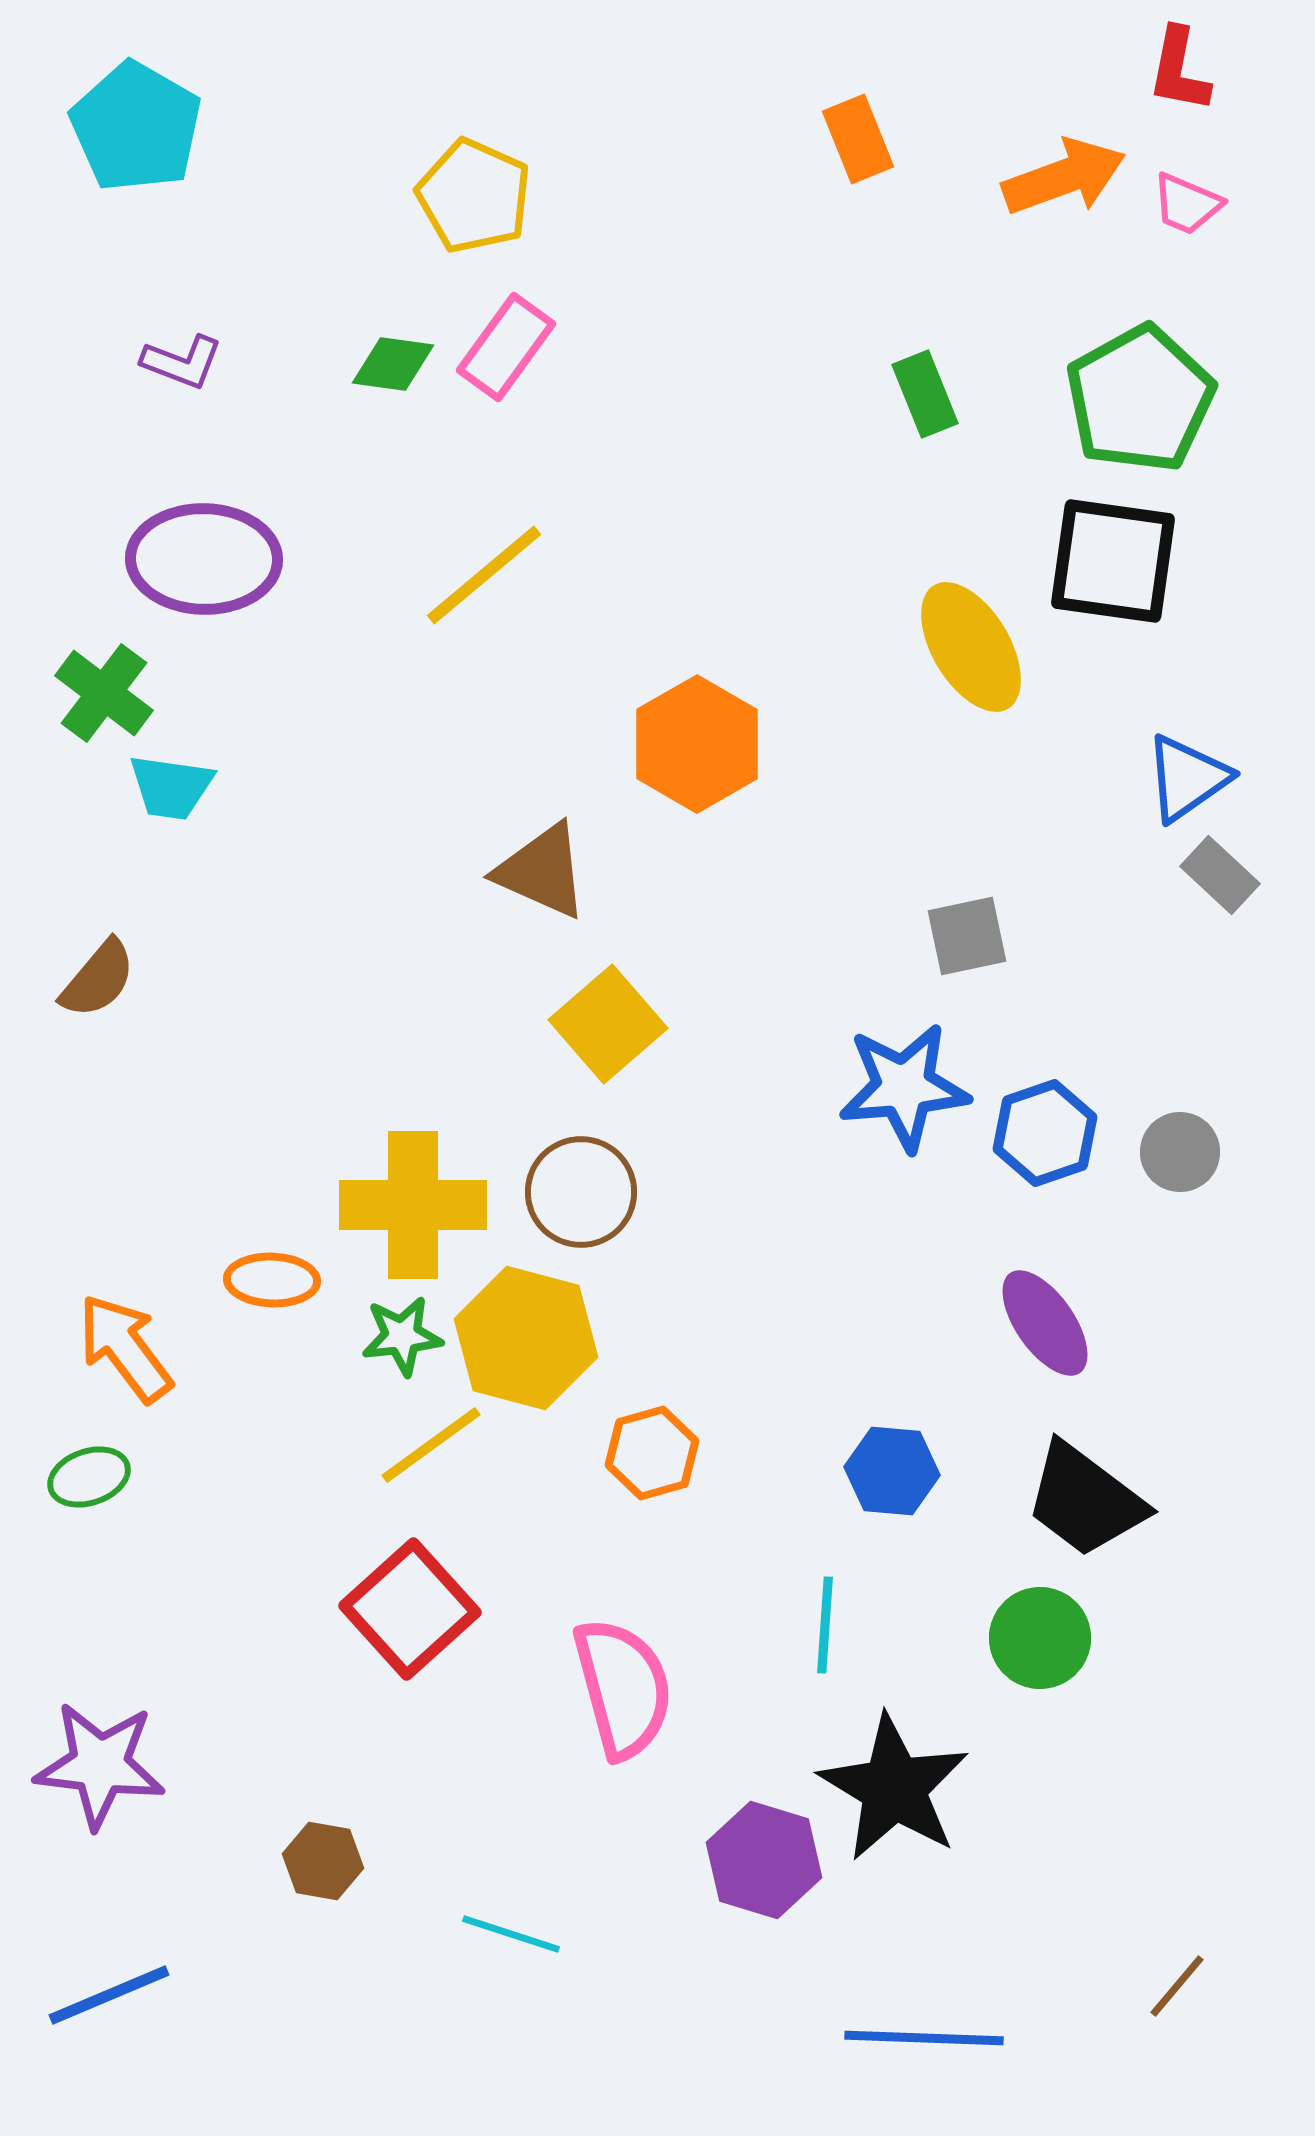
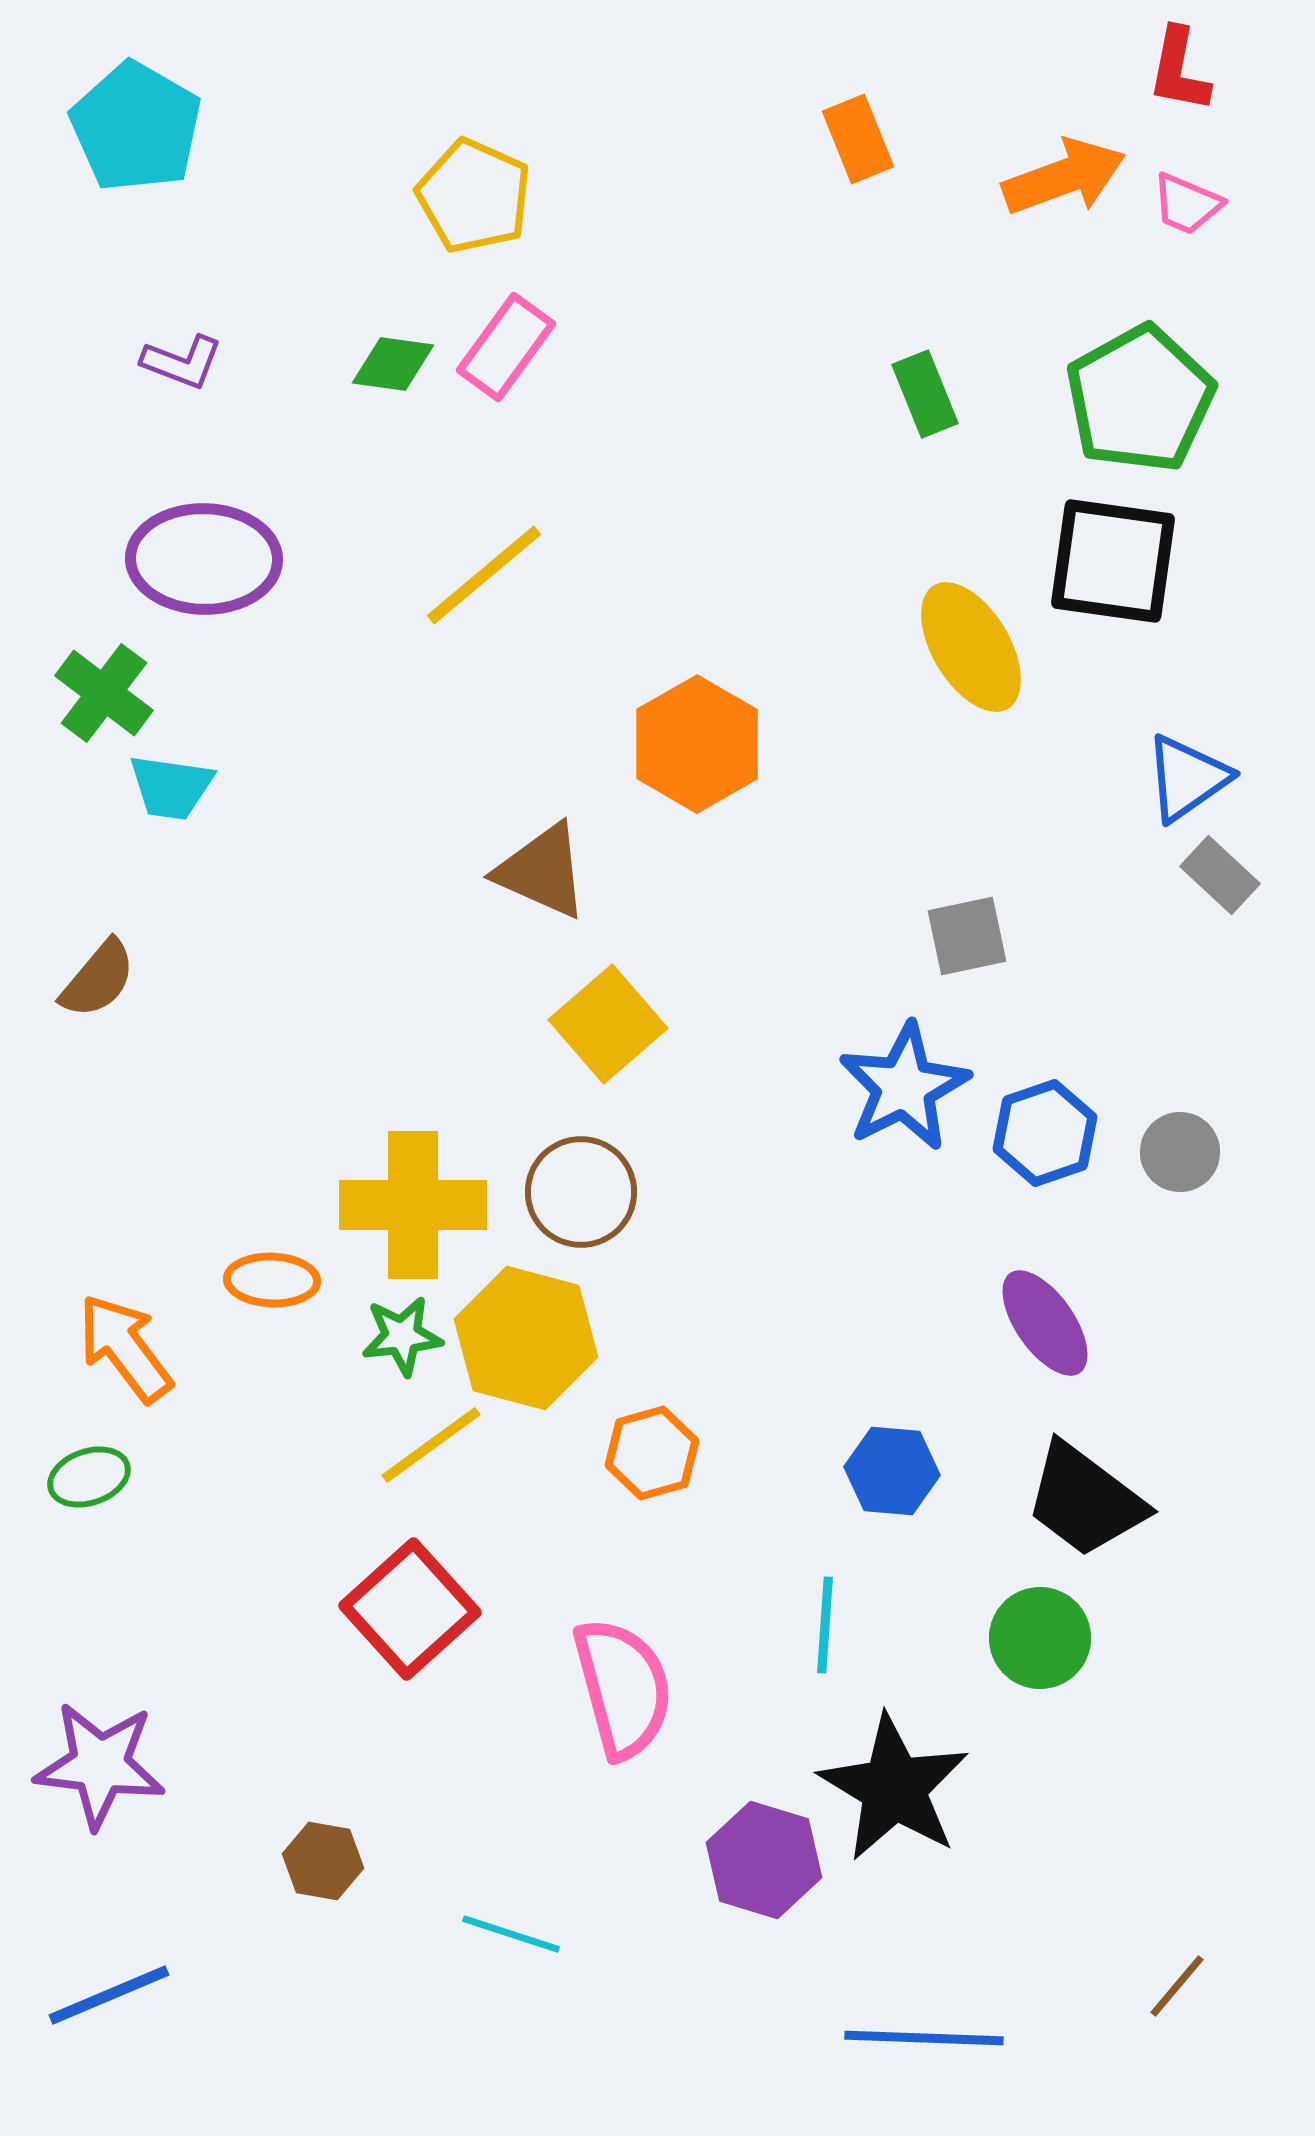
blue star at (904, 1087): rotated 22 degrees counterclockwise
